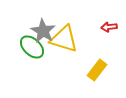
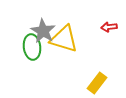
green ellipse: rotated 40 degrees clockwise
yellow rectangle: moved 13 px down
